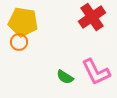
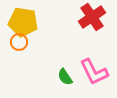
pink L-shape: moved 2 px left
green semicircle: rotated 24 degrees clockwise
